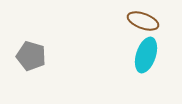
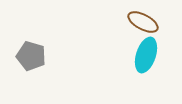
brown ellipse: moved 1 px down; rotated 8 degrees clockwise
